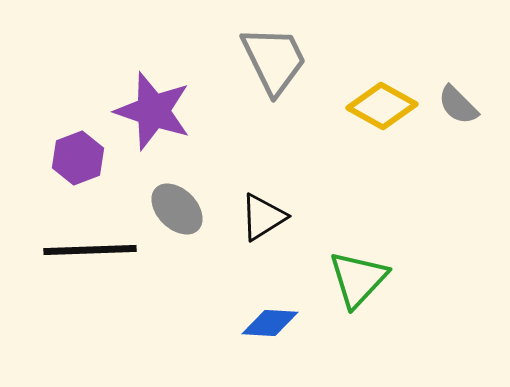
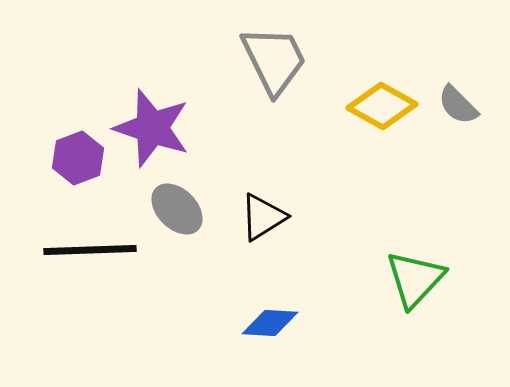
purple star: moved 1 px left, 17 px down
green triangle: moved 57 px right
